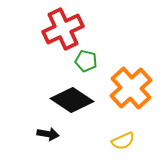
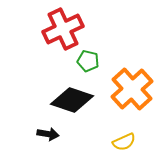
green pentagon: moved 2 px right
orange cross: moved 1 px right, 1 px down
black diamond: rotated 15 degrees counterclockwise
yellow semicircle: moved 1 px right, 1 px down
